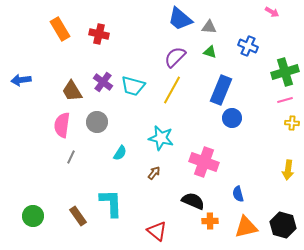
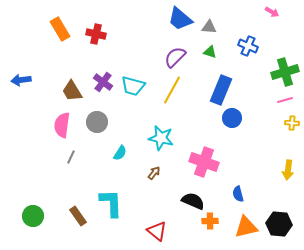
red cross: moved 3 px left
black hexagon: moved 4 px left, 1 px up; rotated 10 degrees counterclockwise
